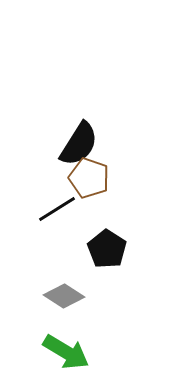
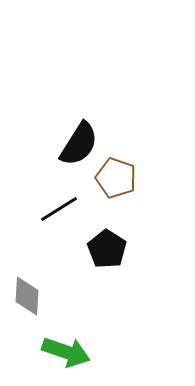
brown pentagon: moved 27 px right
black line: moved 2 px right
gray diamond: moved 37 px left; rotated 60 degrees clockwise
green arrow: rotated 12 degrees counterclockwise
